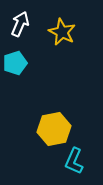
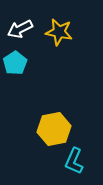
white arrow: moved 5 px down; rotated 140 degrees counterclockwise
yellow star: moved 3 px left; rotated 16 degrees counterclockwise
cyan pentagon: rotated 15 degrees counterclockwise
